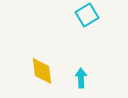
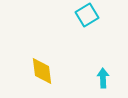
cyan arrow: moved 22 px right
